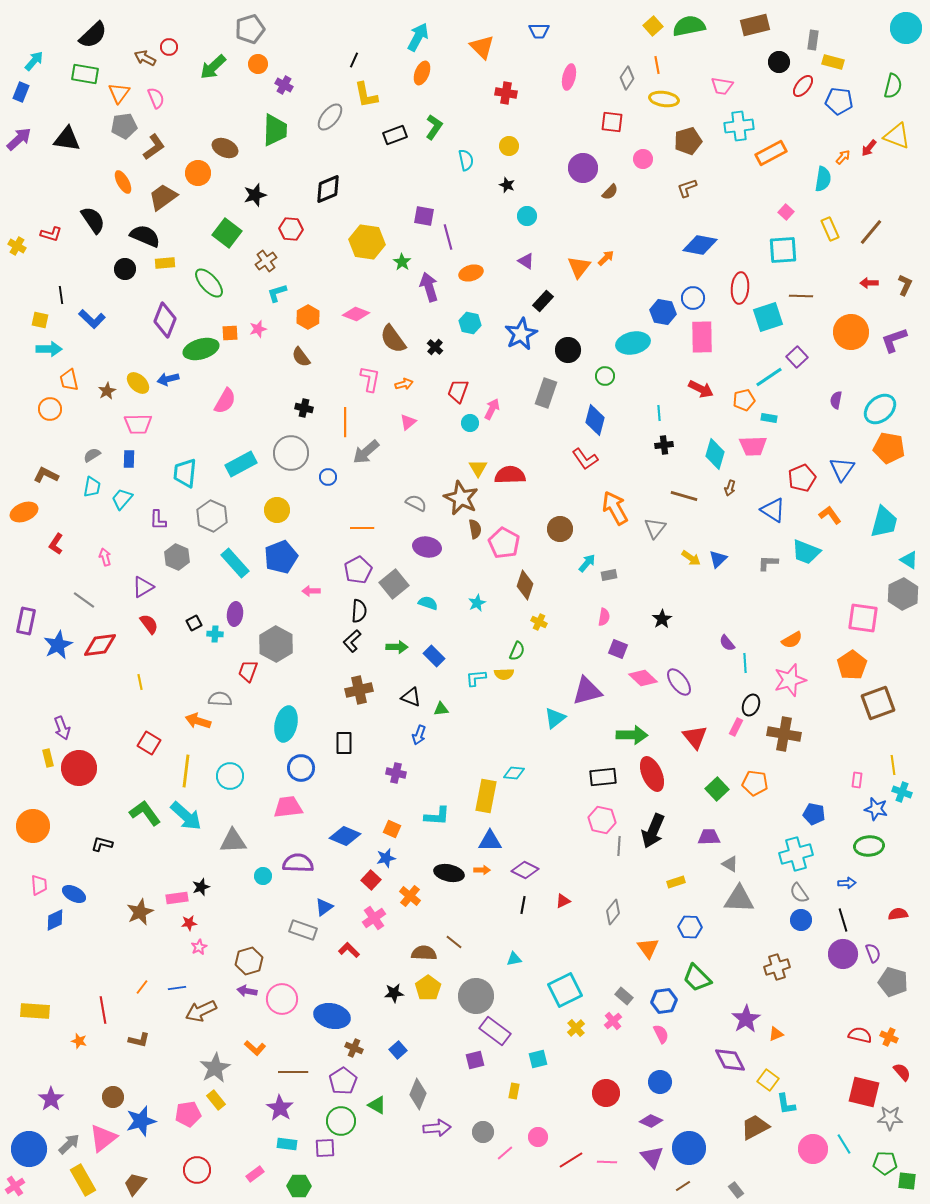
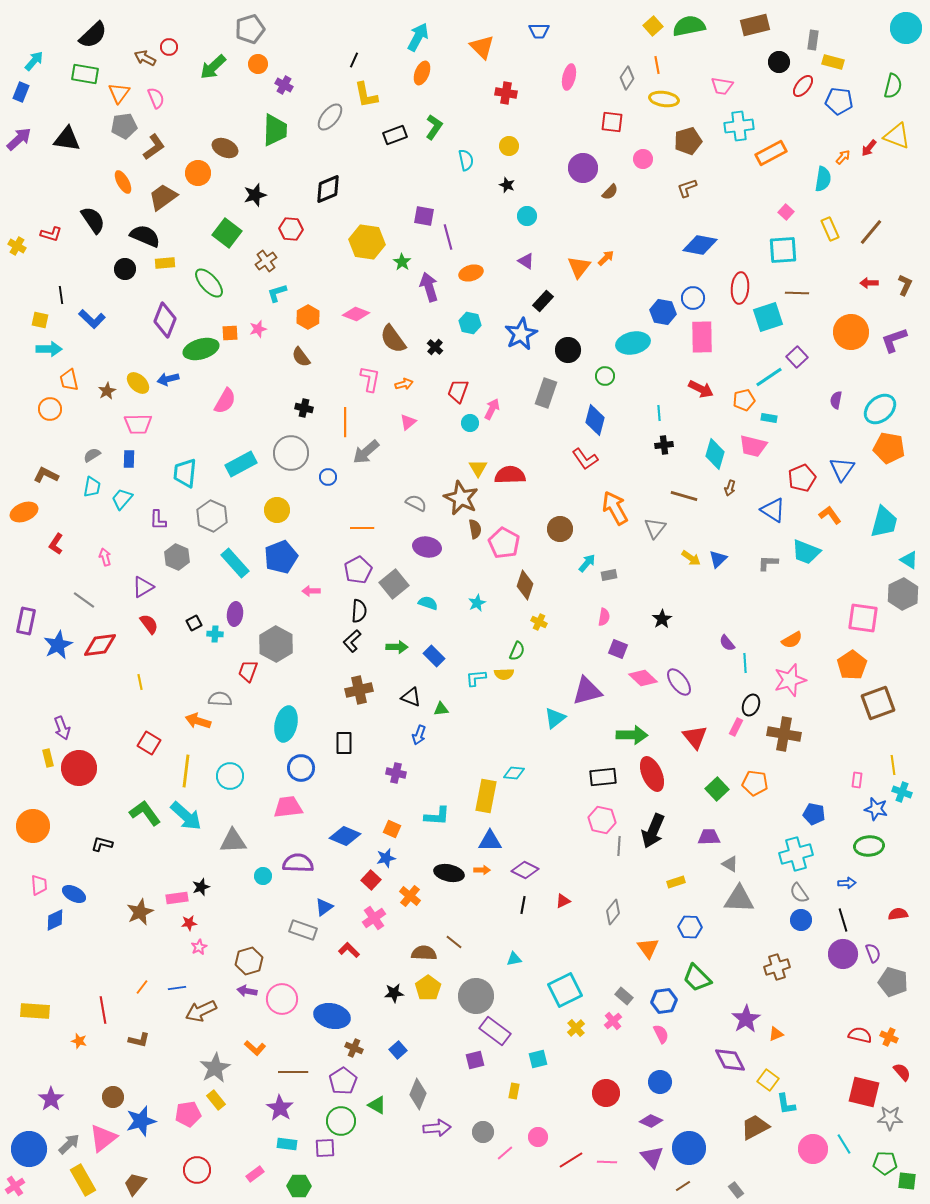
brown line at (801, 296): moved 4 px left, 3 px up
pink trapezoid at (753, 446): rotated 16 degrees clockwise
